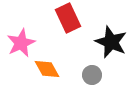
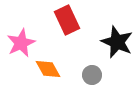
red rectangle: moved 1 px left, 2 px down
black star: moved 6 px right
orange diamond: moved 1 px right
